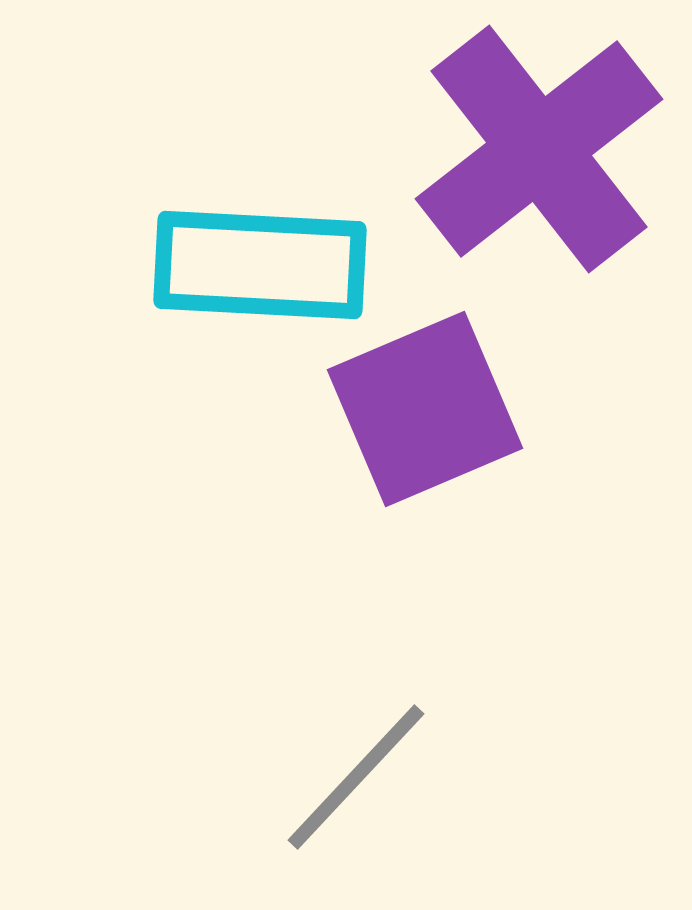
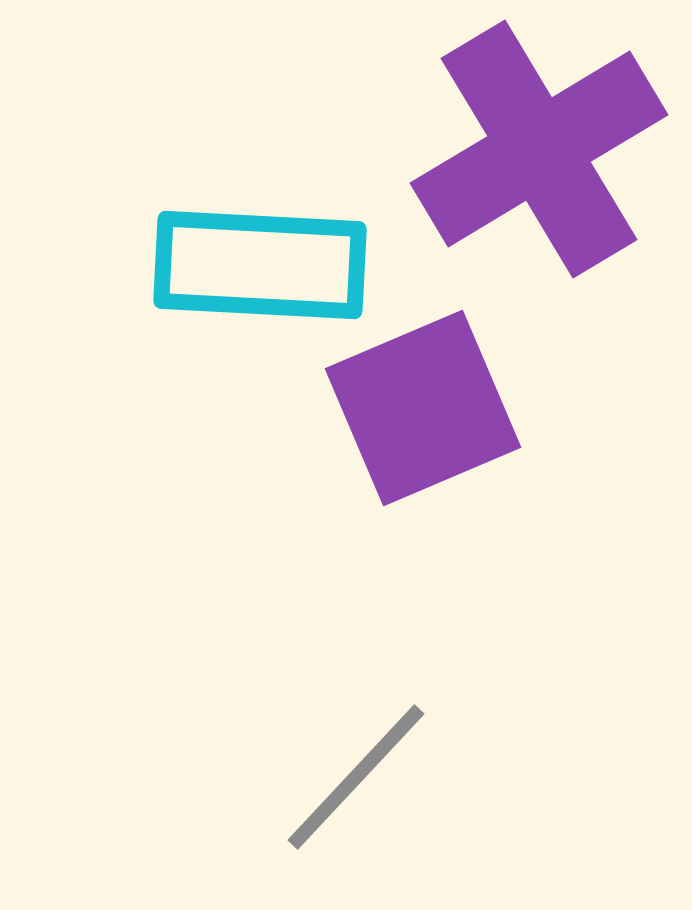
purple cross: rotated 7 degrees clockwise
purple square: moved 2 px left, 1 px up
